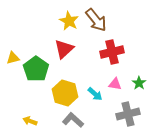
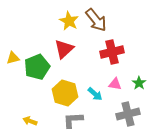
green pentagon: moved 1 px right, 2 px up; rotated 15 degrees clockwise
gray L-shape: rotated 45 degrees counterclockwise
